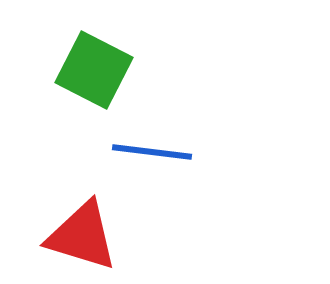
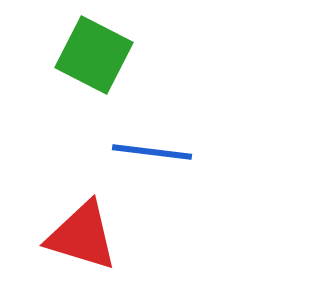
green square: moved 15 px up
